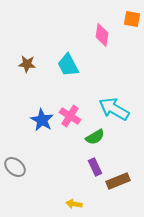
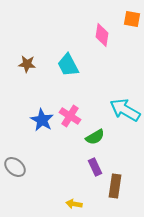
cyan arrow: moved 11 px right, 1 px down
brown rectangle: moved 3 px left, 5 px down; rotated 60 degrees counterclockwise
